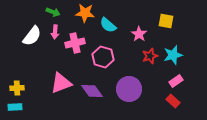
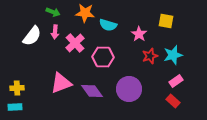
cyan semicircle: rotated 24 degrees counterclockwise
pink cross: rotated 30 degrees counterclockwise
pink hexagon: rotated 15 degrees counterclockwise
